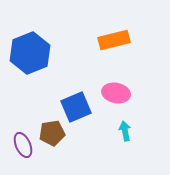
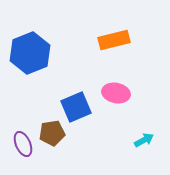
cyan arrow: moved 19 px right, 9 px down; rotated 72 degrees clockwise
purple ellipse: moved 1 px up
